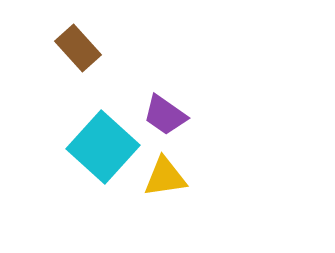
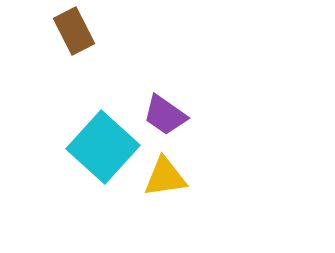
brown rectangle: moved 4 px left, 17 px up; rotated 15 degrees clockwise
